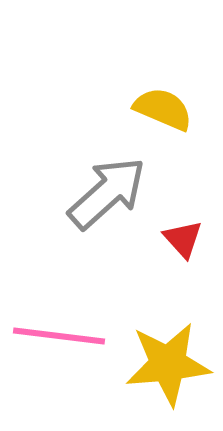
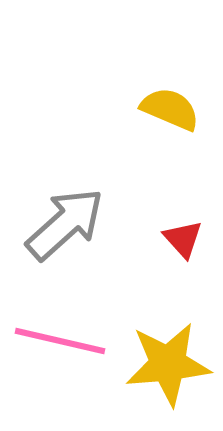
yellow semicircle: moved 7 px right
gray arrow: moved 42 px left, 31 px down
pink line: moved 1 px right, 5 px down; rotated 6 degrees clockwise
